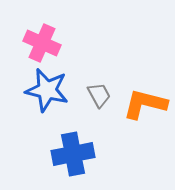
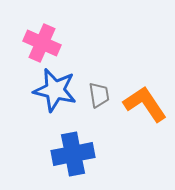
blue star: moved 8 px right
gray trapezoid: rotated 20 degrees clockwise
orange L-shape: rotated 42 degrees clockwise
